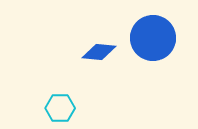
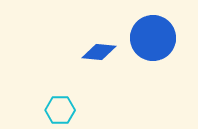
cyan hexagon: moved 2 px down
